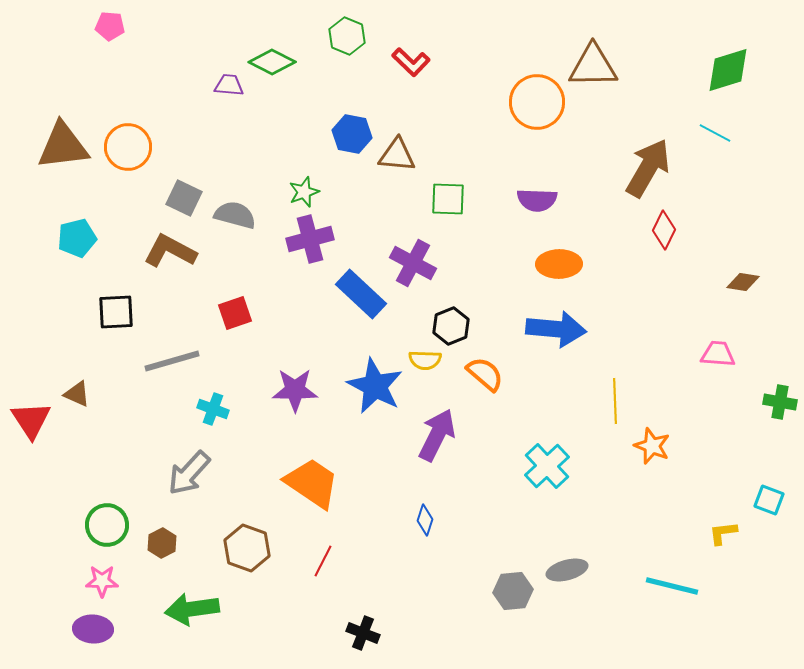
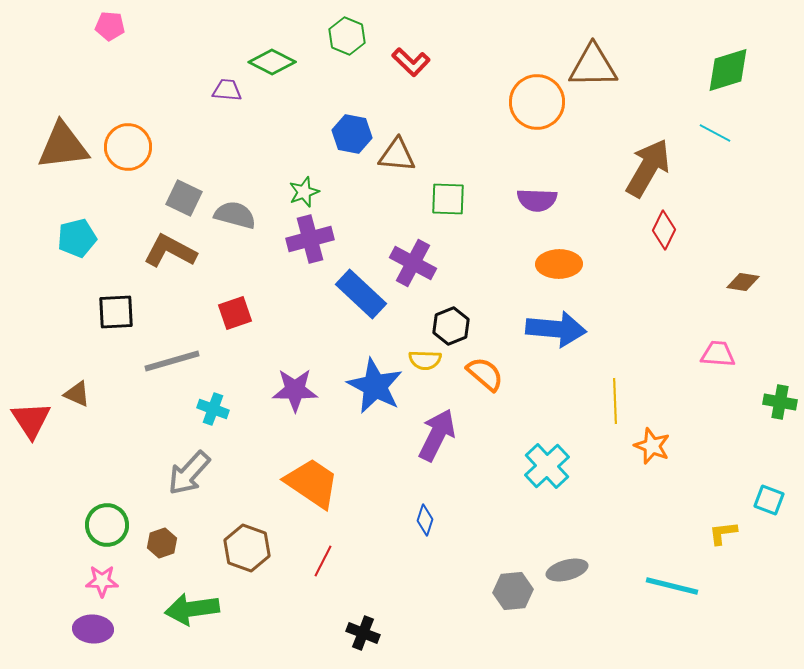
purple trapezoid at (229, 85): moved 2 px left, 5 px down
brown hexagon at (162, 543): rotated 8 degrees clockwise
